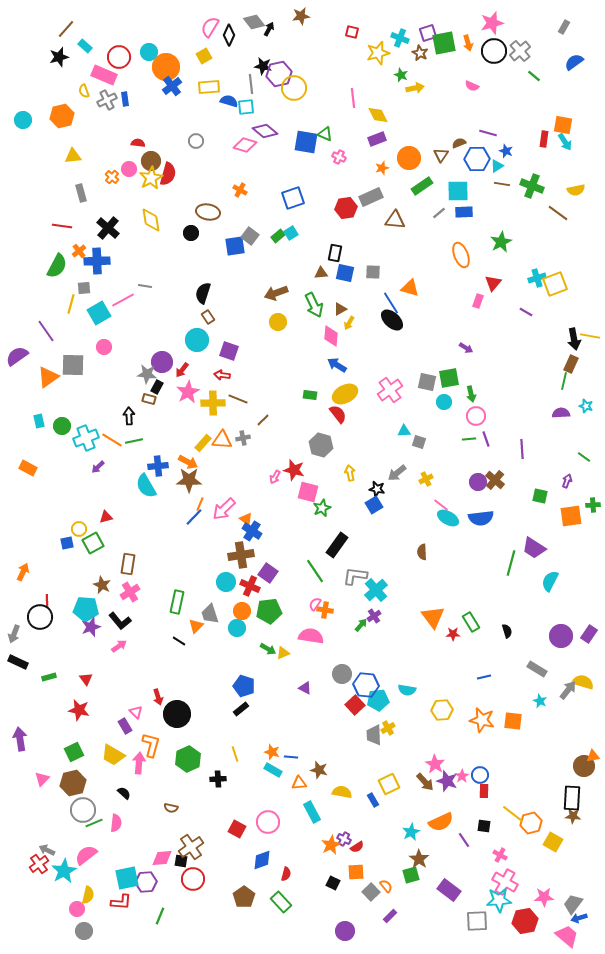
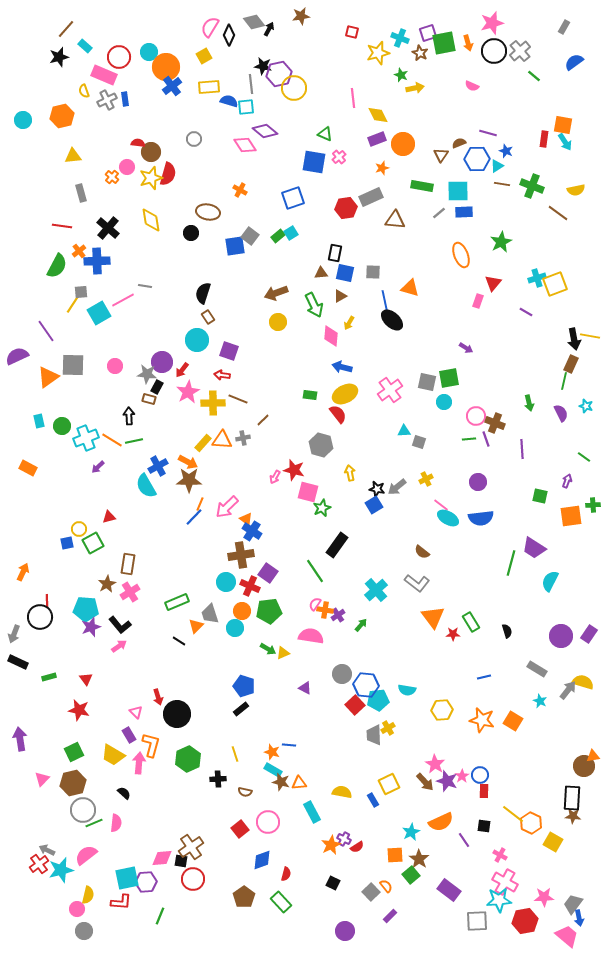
gray circle at (196, 141): moved 2 px left, 2 px up
blue square at (306, 142): moved 8 px right, 20 px down
pink diamond at (245, 145): rotated 40 degrees clockwise
pink cross at (339, 157): rotated 24 degrees clockwise
orange circle at (409, 158): moved 6 px left, 14 px up
brown circle at (151, 161): moved 9 px up
pink circle at (129, 169): moved 2 px left, 2 px up
yellow star at (151, 178): rotated 10 degrees clockwise
green rectangle at (422, 186): rotated 45 degrees clockwise
gray square at (84, 288): moved 3 px left, 4 px down
blue line at (391, 303): moved 6 px left, 1 px up; rotated 20 degrees clockwise
yellow line at (71, 304): moved 2 px right; rotated 18 degrees clockwise
brown triangle at (340, 309): moved 13 px up
pink circle at (104, 347): moved 11 px right, 19 px down
purple semicircle at (17, 356): rotated 10 degrees clockwise
blue arrow at (337, 365): moved 5 px right, 2 px down; rotated 18 degrees counterclockwise
green arrow at (471, 394): moved 58 px right, 9 px down
purple semicircle at (561, 413): rotated 66 degrees clockwise
blue cross at (158, 466): rotated 24 degrees counterclockwise
gray arrow at (397, 473): moved 14 px down
brown cross at (495, 480): moved 57 px up; rotated 18 degrees counterclockwise
pink arrow at (224, 509): moved 3 px right, 2 px up
red triangle at (106, 517): moved 3 px right
brown semicircle at (422, 552): rotated 49 degrees counterclockwise
gray L-shape at (355, 576): moved 62 px right, 7 px down; rotated 150 degrees counterclockwise
brown star at (102, 585): moved 5 px right, 1 px up; rotated 18 degrees clockwise
green rectangle at (177, 602): rotated 55 degrees clockwise
purple cross at (374, 616): moved 36 px left, 1 px up
black L-shape at (120, 621): moved 4 px down
cyan circle at (237, 628): moved 2 px left
orange square at (513, 721): rotated 24 degrees clockwise
purple rectangle at (125, 726): moved 4 px right, 9 px down
blue line at (291, 757): moved 2 px left, 12 px up
brown star at (319, 770): moved 38 px left, 12 px down
brown semicircle at (171, 808): moved 74 px right, 16 px up
orange hexagon at (531, 823): rotated 20 degrees counterclockwise
red square at (237, 829): moved 3 px right; rotated 24 degrees clockwise
cyan star at (64, 871): moved 3 px left, 1 px up; rotated 15 degrees clockwise
orange square at (356, 872): moved 39 px right, 17 px up
green square at (411, 875): rotated 24 degrees counterclockwise
blue arrow at (579, 918): rotated 84 degrees counterclockwise
